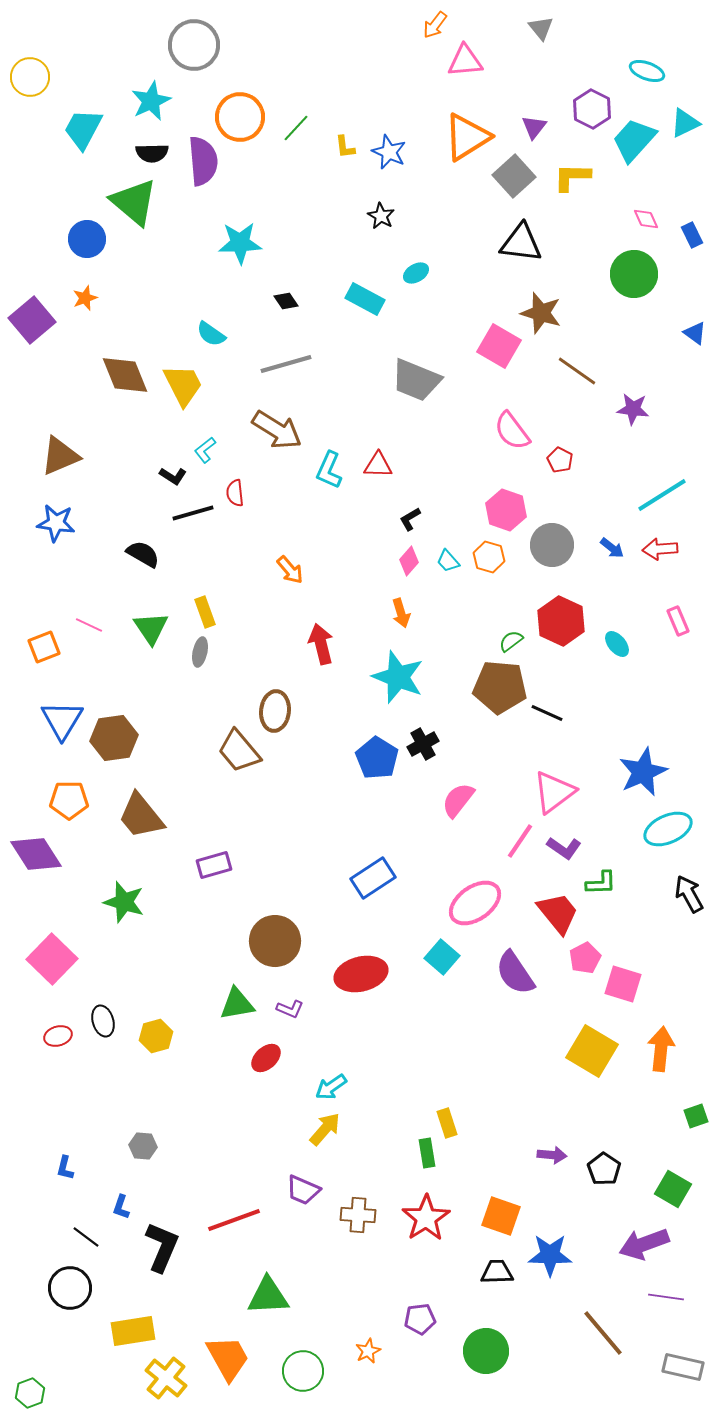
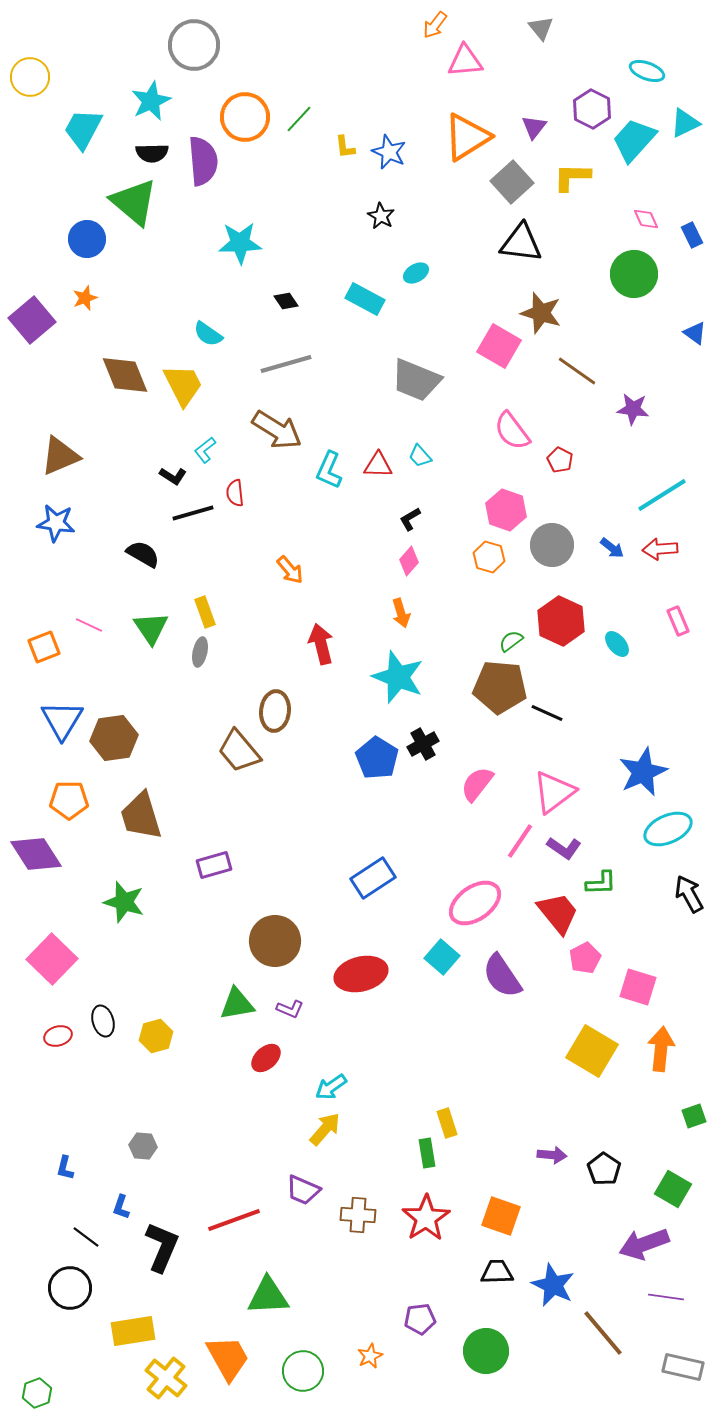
orange circle at (240, 117): moved 5 px right
green line at (296, 128): moved 3 px right, 9 px up
gray square at (514, 176): moved 2 px left, 6 px down
cyan semicircle at (211, 334): moved 3 px left
cyan trapezoid at (448, 561): moved 28 px left, 105 px up
pink semicircle at (458, 800): moved 19 px right, 16 px up
brown trapezoid at (141, 816): rotated 22 degrees clockwise
purple semicircle at (515, 973): moved 13 px left, 3 px down
pink square at (623, 984): moved 15 px right, 3 px down
green square at (696, 1116): moved 2 px left
blue star at (550, 1255): moved 3 px right, 30 px down; rotated 24 degrees clockwise
orange star at (368, 1351): moved 2 px right, 5 px down
green hexagon at (30, 1393): moved 7 px right
